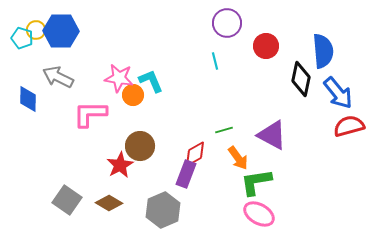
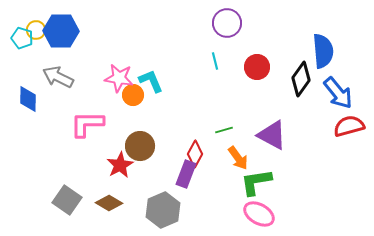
red circle: moved 9 px left, 21 px down
black diamond: rotated 24 degrees clockwise
pink L-shape: moved 3 px left, 10 px down
red diamond: rotated 32 degrees counterclockwise
